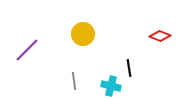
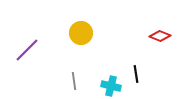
yellow circle: moved 2 px left, 1 px up
black line: moved 7 px right, 6 px down
